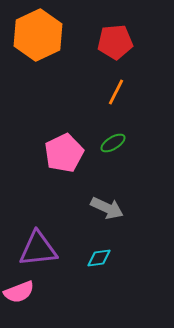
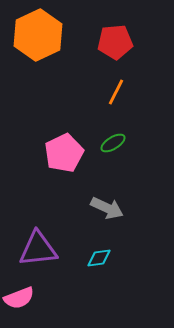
pink semicircle: moved 6 px down
